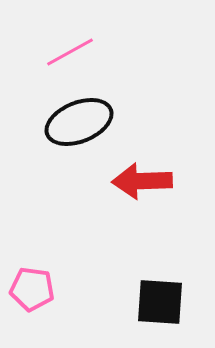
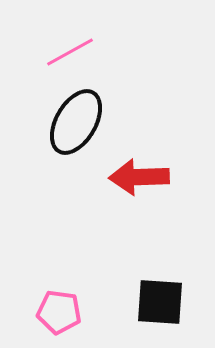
black ellipse: moved 3 px left; rotated 38 degrees counterclockwise
red arrow: moved 3 px left, 4 px up
pink pentagon: moved 27 px right, 23 px down
